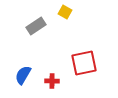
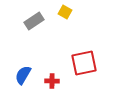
gray rectangle: moved 2 px left, 5 px up
